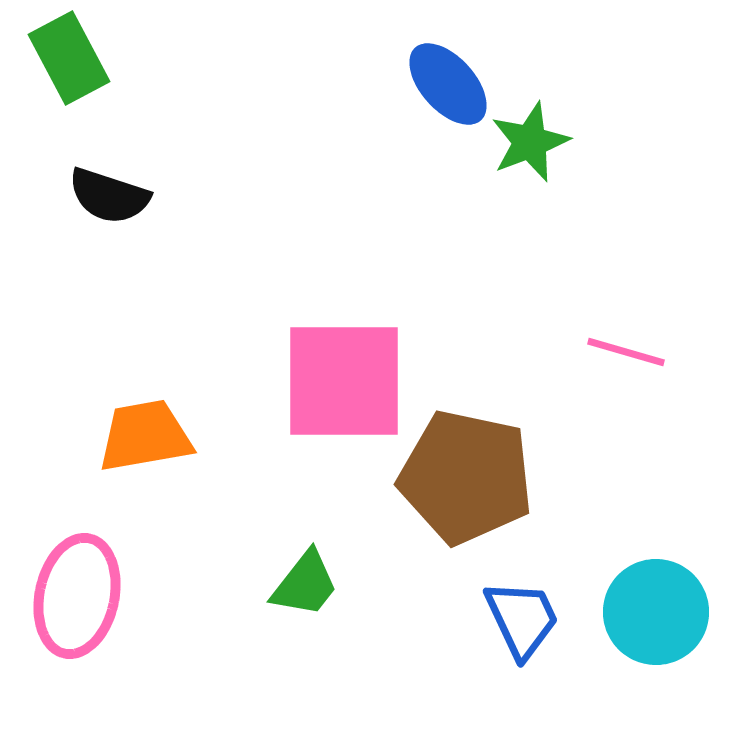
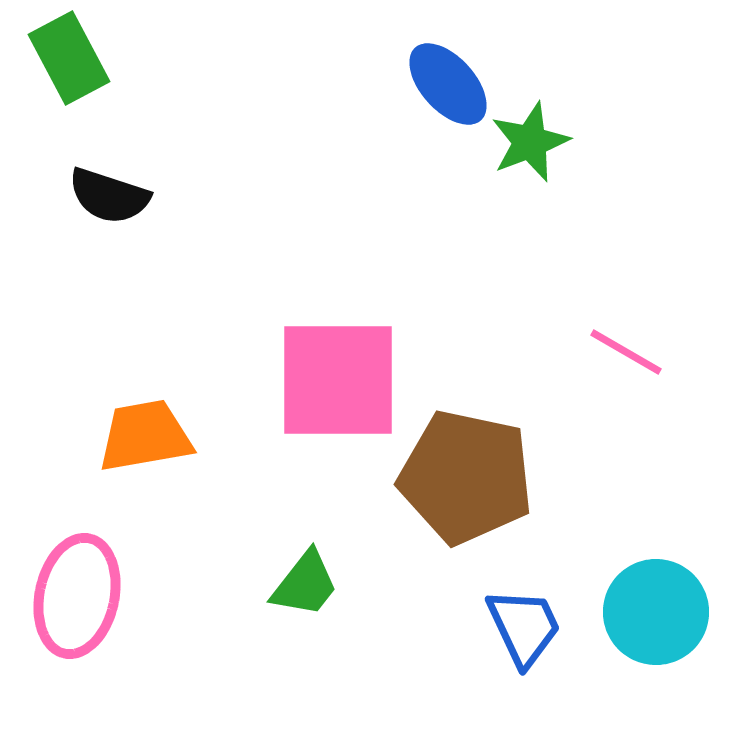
pink line: rotated 14 degrees clockwise
pink square: moved 6 px left, 1 px up
blue trapezoid: moved 2 px right, 8 px down
